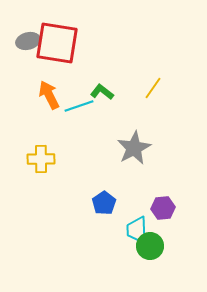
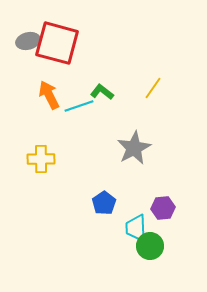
red square: rotated 6 degrees clockwise
cyan trapezoid: moved 1 px left, 2 px up
